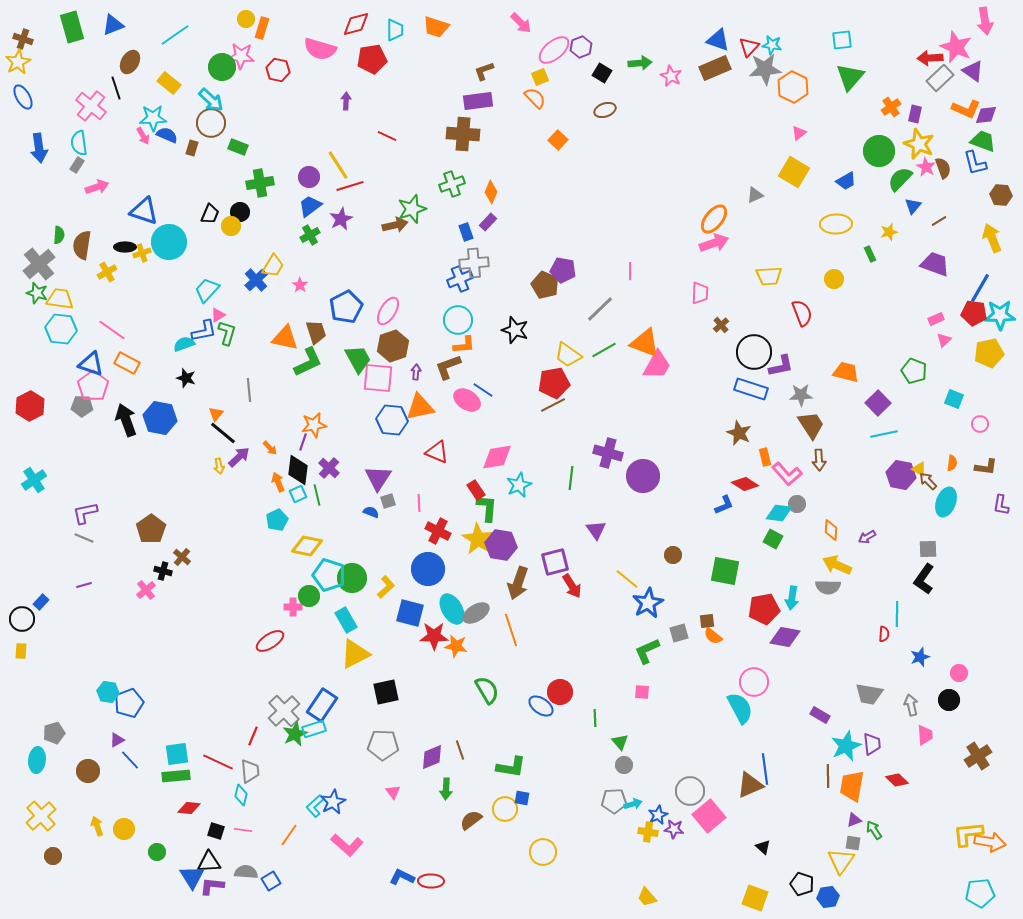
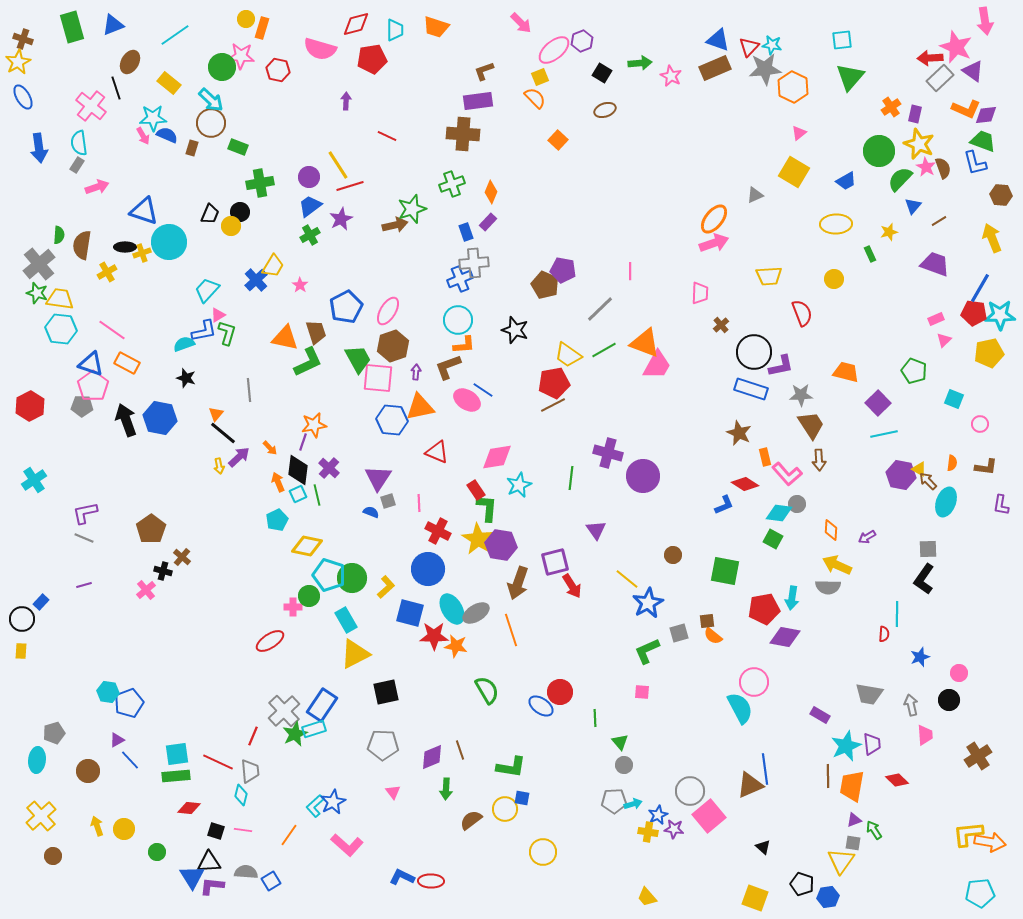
purple hexagon at (581, 47): moved 1 px right, 6 px up
